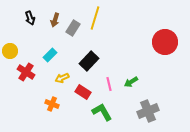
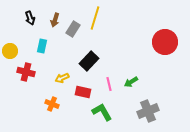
gray rectangle: moved 1 px down
cyan rectangle: moved 8 px left, 9 px up; rotated 32 degrees counterclockwise
red cross: rotated 18 degrees counterclockwise
red rectangle: rotated 21 degrees counterclockwise
